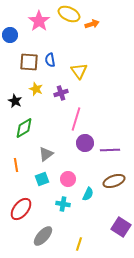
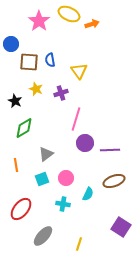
blue circle: moved 1 px right, 9 px down
pink circle: moved 2 px left, 1 px up
